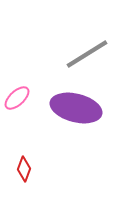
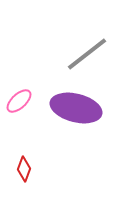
gray line: rotated 6 degrees counterclockwise
pink ellipse: moved 2 px right, 3 px down
